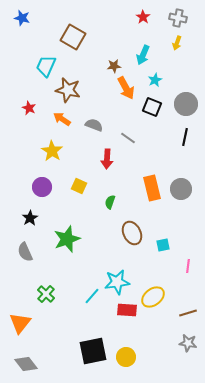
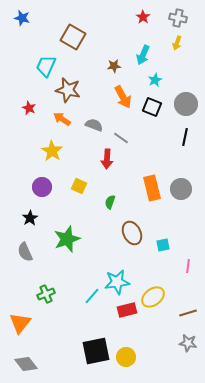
orange arrow at (126, 88): moved 3 px left, 9 px down
gray line at (128, 138): moved 7 px left
green cross at (46, 294): rotated 24 degrees clockwise
red rectangle at (127, 310): rotated 18 degrees counterclockwise
black square at (93, 351): moved 3 px right
